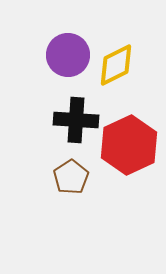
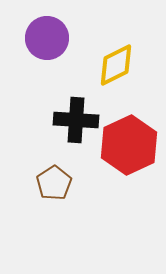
purple circle: moved 21 px left, 17 px up
brown pentagon: moved 17 px left, 6 px down
